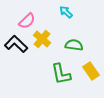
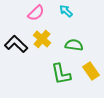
cyan arrow: moved 1 px up
pink semicircle: moved 9 px right, 8 px up
